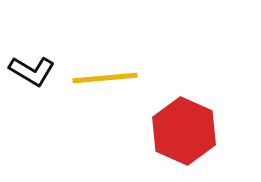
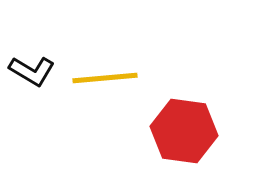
red hexagon: rotated 16 degrees counterclockwise
